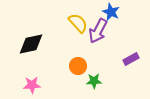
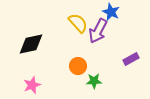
pink star: rotated 18 degrees counterclockwise
